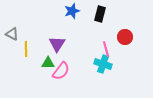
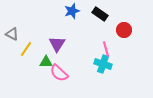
black rectangle: rotated 70 degrees counterclockwise
red circle: moved 1 px left, 7 px up
yellow line: rotated 35 degrees clockwise
green triangle: moved 2 px left, 1 px up
pink semicircle: moved 2 px left, 2 px down; rotated 96 degrees clockwise
